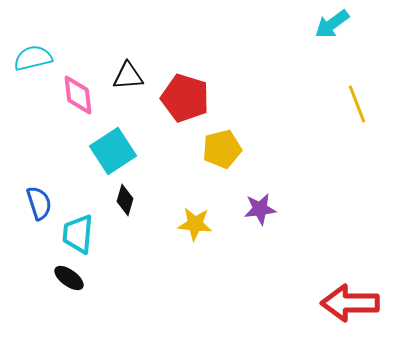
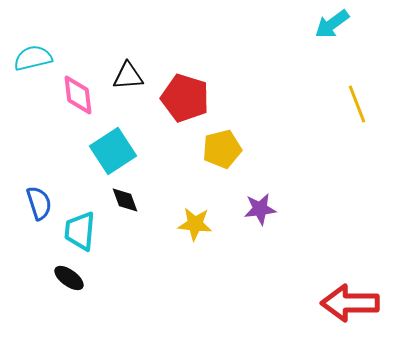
black diamond: rotated 36 degrees counterclockwise
cyan trapezoid: moved 2 px right, 3 px up
